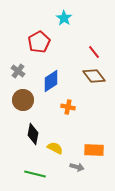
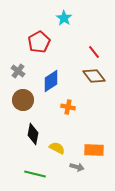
yellow semicircle: moved 2 px right
